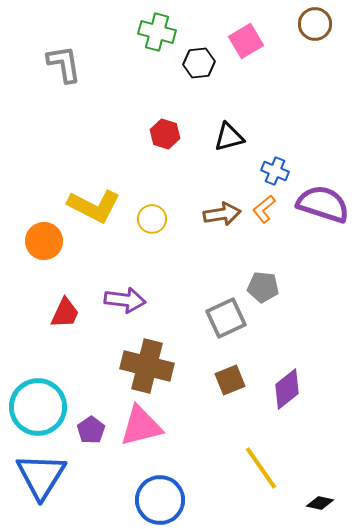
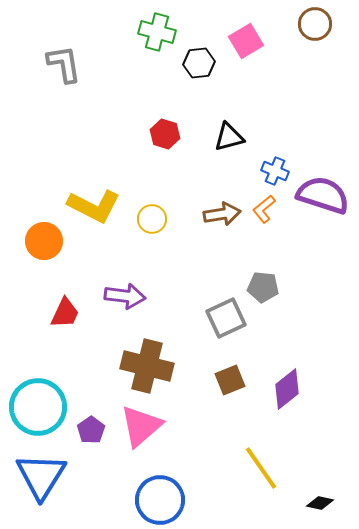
purple semicircle: moved 9 px up
purple arrow: moved 4 px up
pink triangle: rotated 27 degrees counterclockwise
